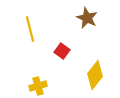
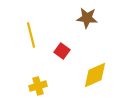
brown star: rotated 20 degrees counterclockwise
yellow line: moved 1 px right, 6 px down
yellow diamond: rotated 28 degrees clockwise
